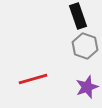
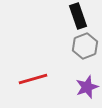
gray hexagon: rotated 20 degrees clockwise
